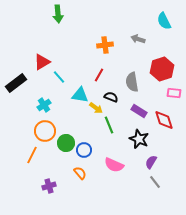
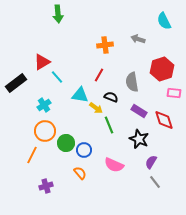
cyan line: moved 2 px left
purple cross: moved 3 px left
